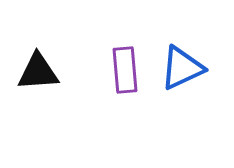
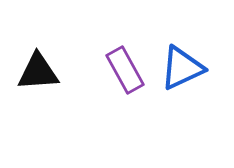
purple rectangle: rotated 24 degrees counterclockwise
